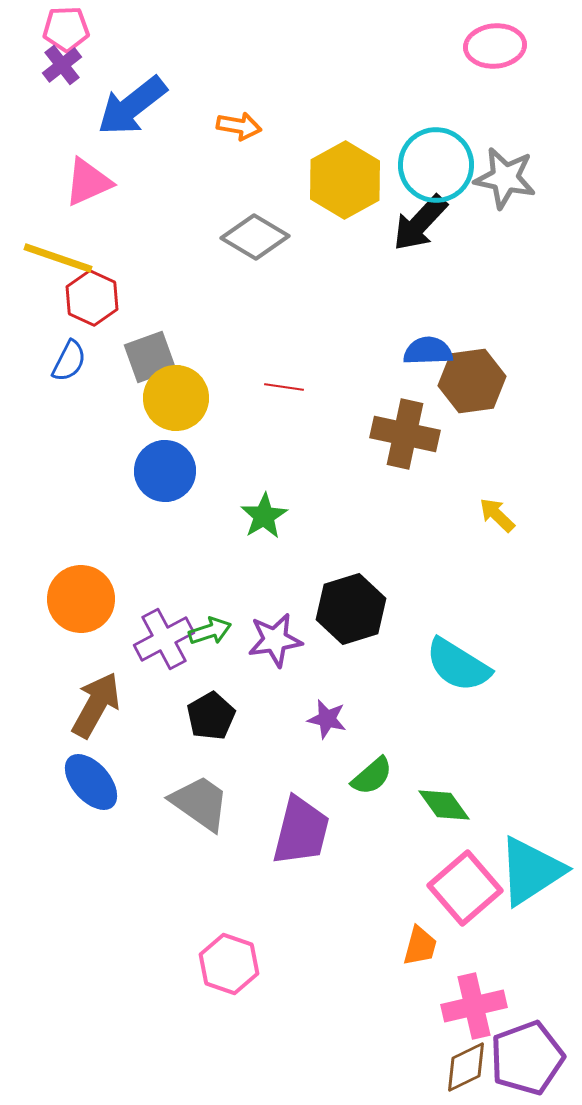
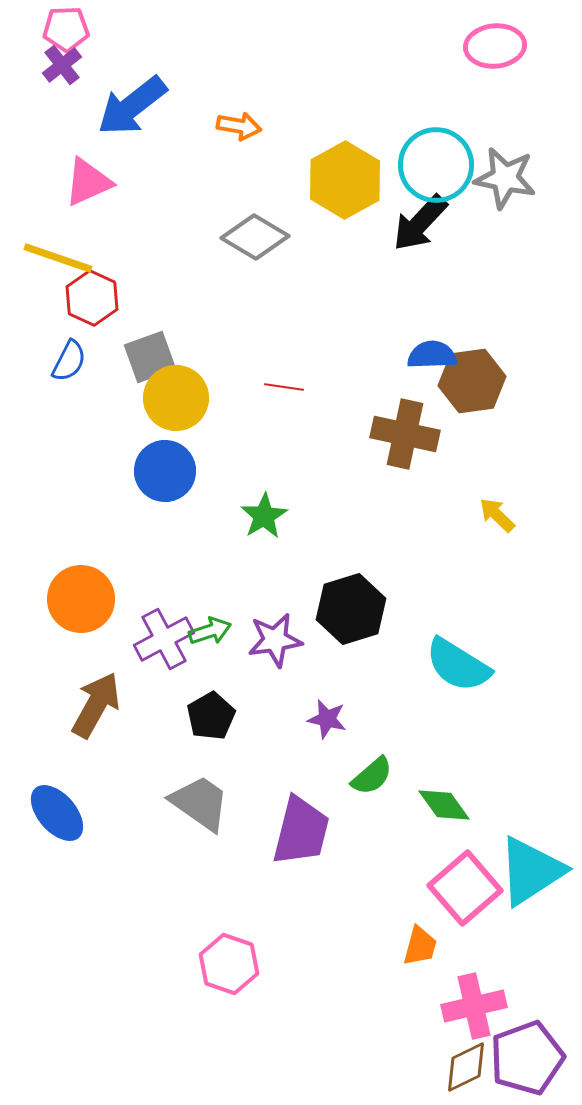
blue semicircle at (428, 351): moved 4 px right, 4 px down
blue ellipse at (91, 782): moved 34 px left, 31 px down
